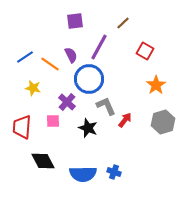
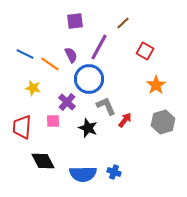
blue line: moved 3 px up; rotated 60 degrees clockwise
